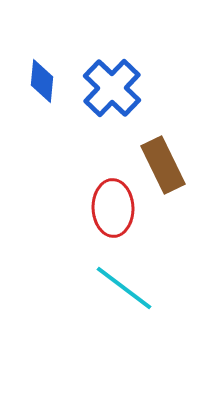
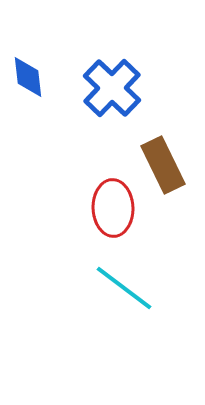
blue diamond: moved 14 px left, 4 px up; rotated 12 degrees counterclockwise
